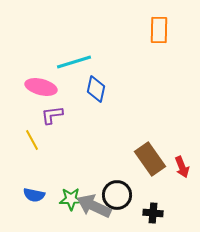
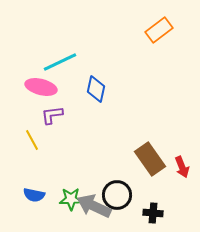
orange rectangle: rotated 52 degrees clockwise
cyan line: moved 14 px left; rotated 8 degrees counterclockwise
